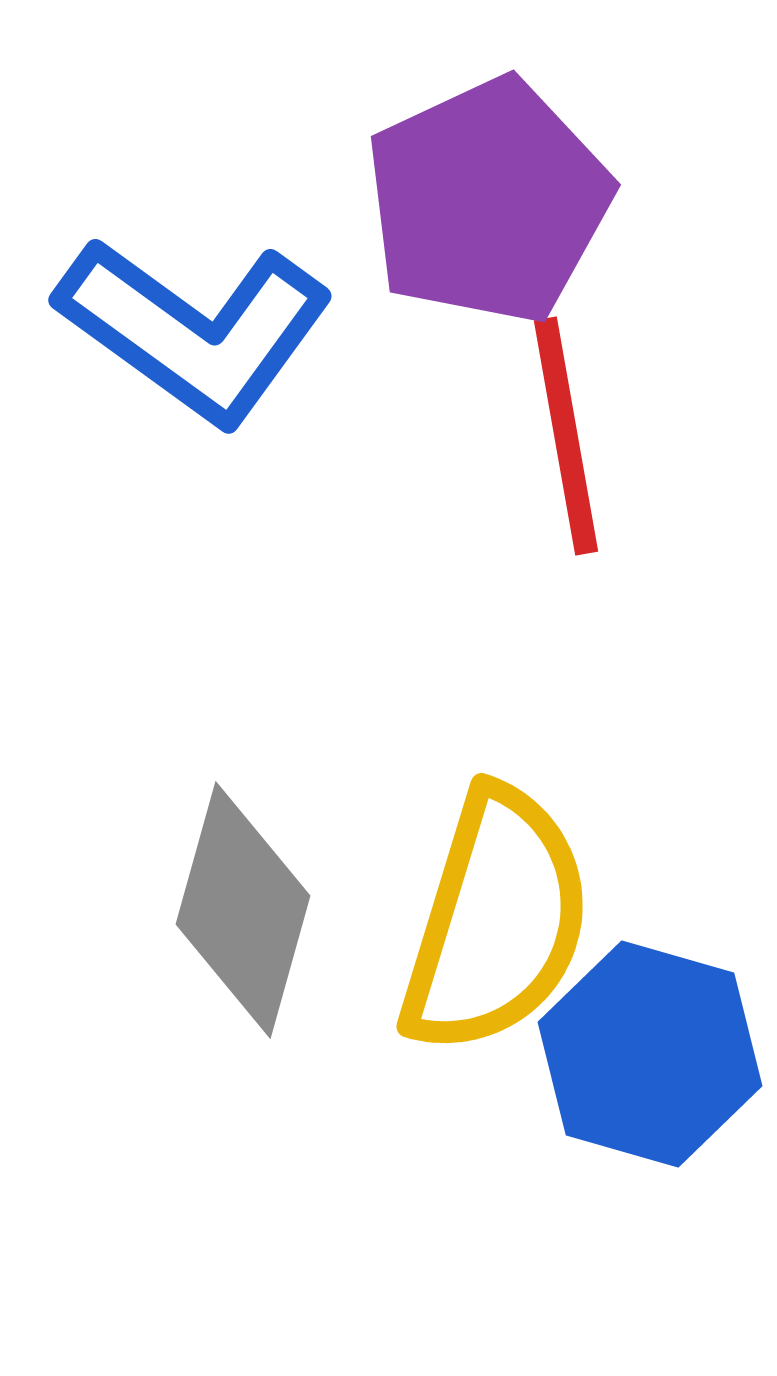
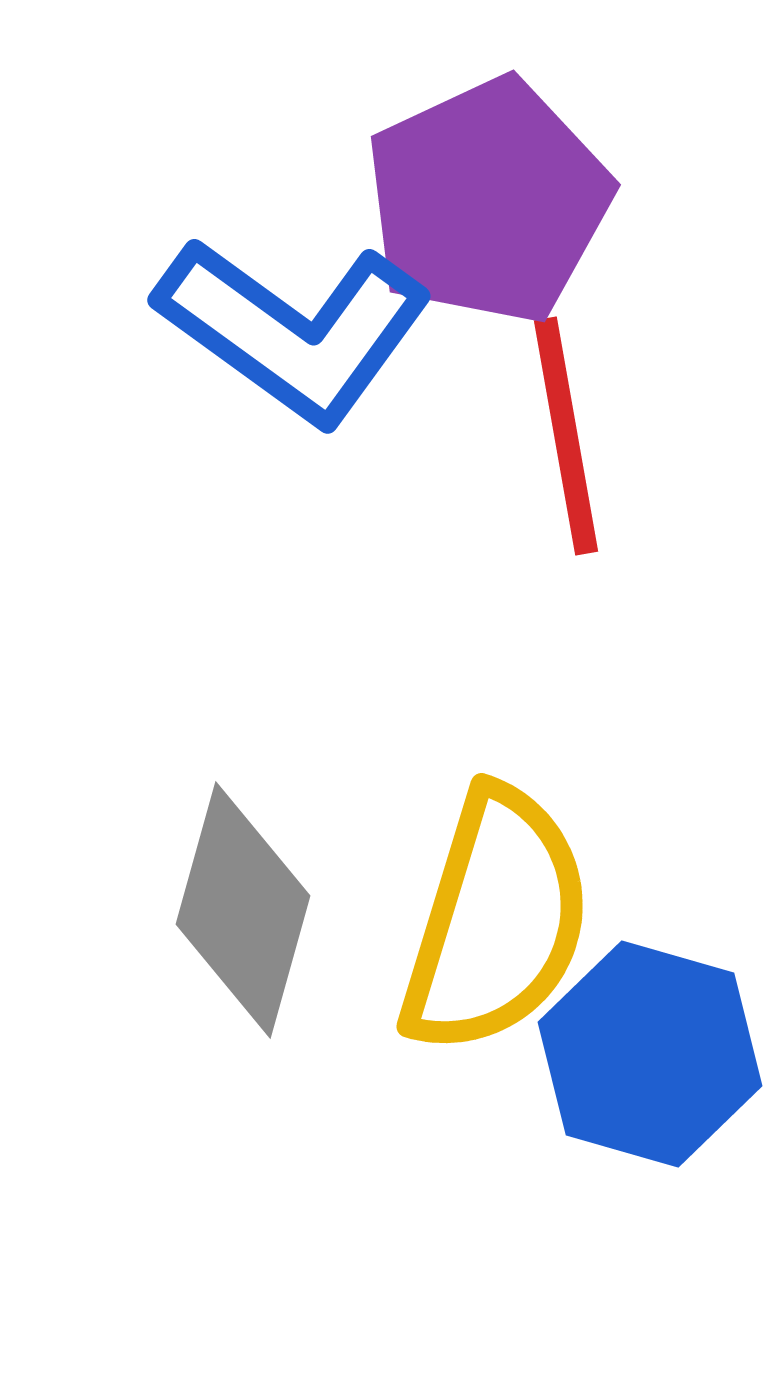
blue L-shape: moved 99 px right
